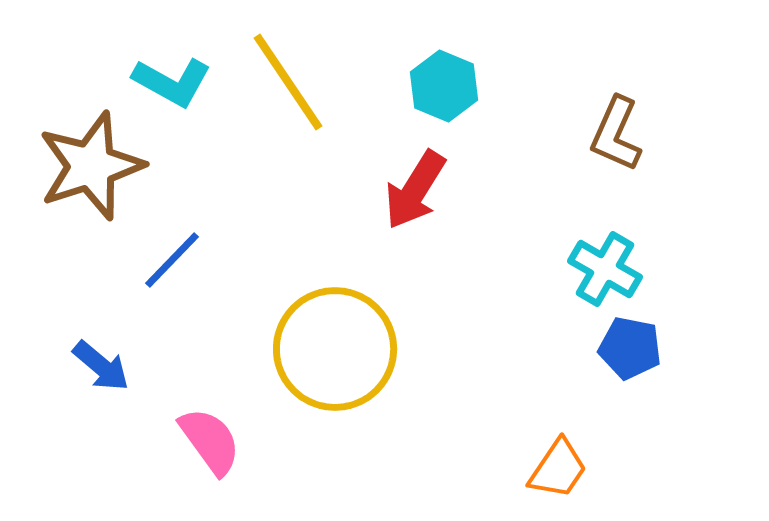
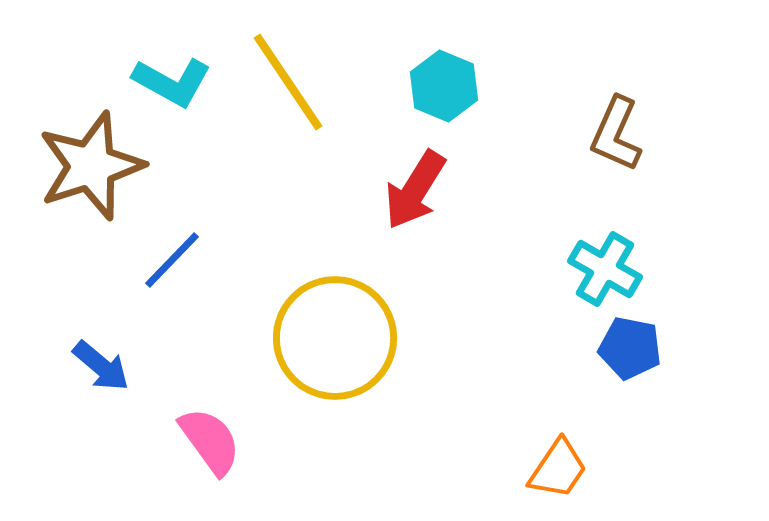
yellow circle: moved 11 px up
